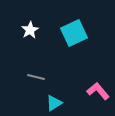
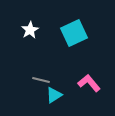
gray line: moved 5 px right, 3 px down
pink L-shape: moved 9 px left, 8 px up
cyan triangle: moved 8 px up
